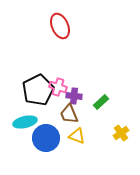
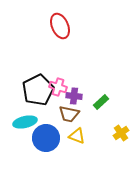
brown trapezoid: rotated 55 degrees counterclockwise
